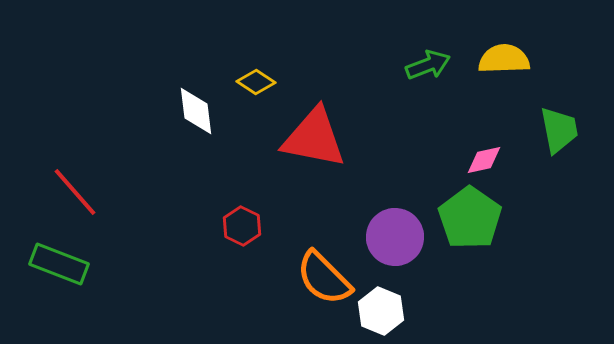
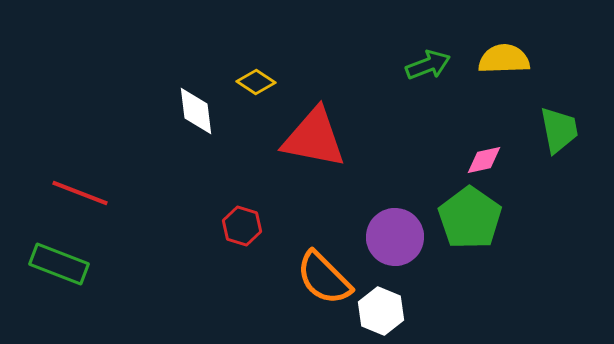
red line: moved 5 px right, 1 px down; rotated 28 degrees counterclockwise
red hexagon: rotated 9 degrees counterclockwise
